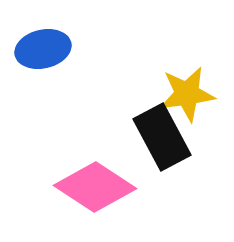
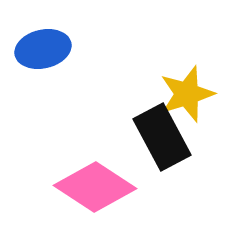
yellow star: rotated 10 degrees counterclockwise
